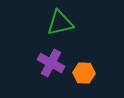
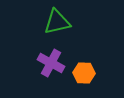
green triangle: moved 3 px left, 1 px up
